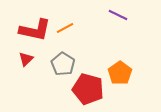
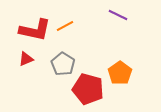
orange line: moved 2 px up
red triangle: rotated 21 degrees clockwise
